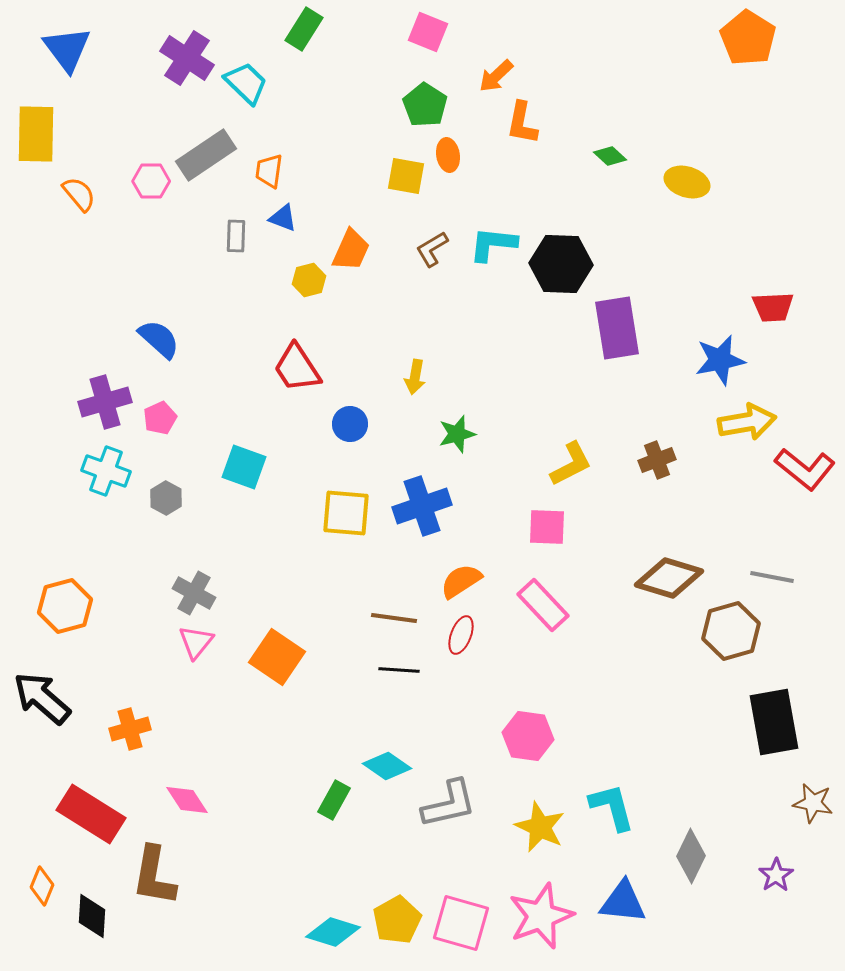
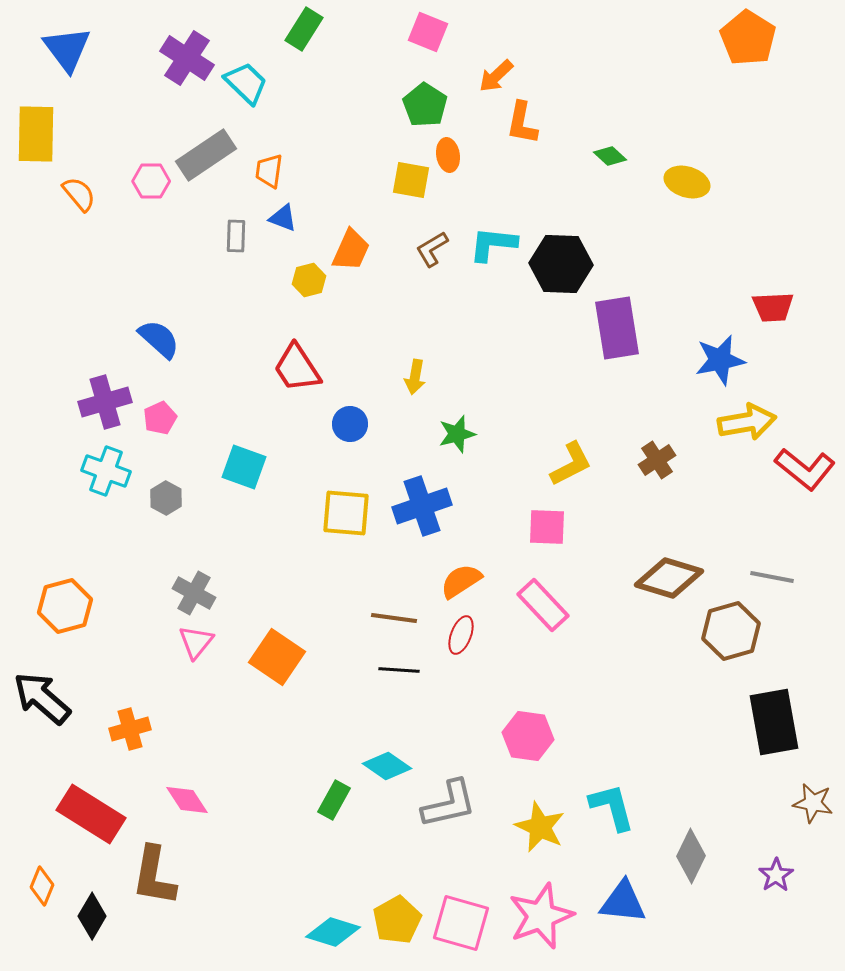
yellow square at (406, 176): moved 5 px right, 4 px down
brown cross at (657, 460): rotated 12 degrees counterclockwise
black diamond at (92, 916): rotated 27 degrees clockwise
